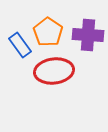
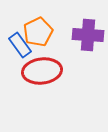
orange pentagon: moved 10 px left; rotated 12 degrees clockwise
red ellipse: moved 12 px left
